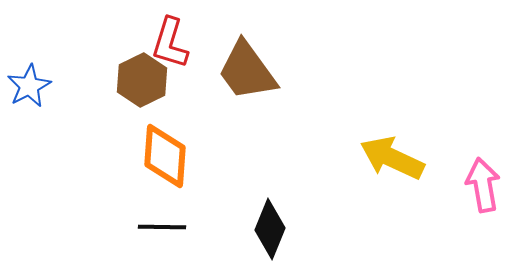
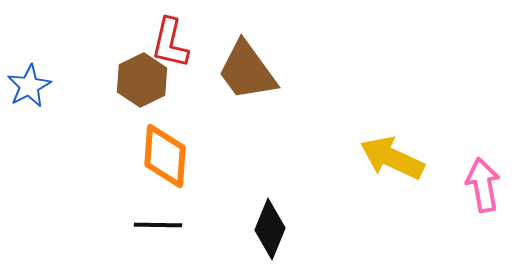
red L-shape: rotated 4 degrees counterclockwise
black line: moved 4 px left, 2 px up
